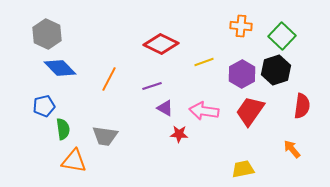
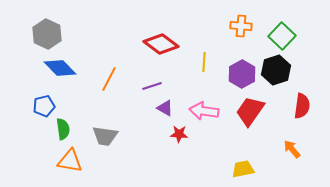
red diamond: rotated 12 degrees clockwise
yellow line: rotated 66 degrees counterclockwise
orange triangle: moved 4 px left
